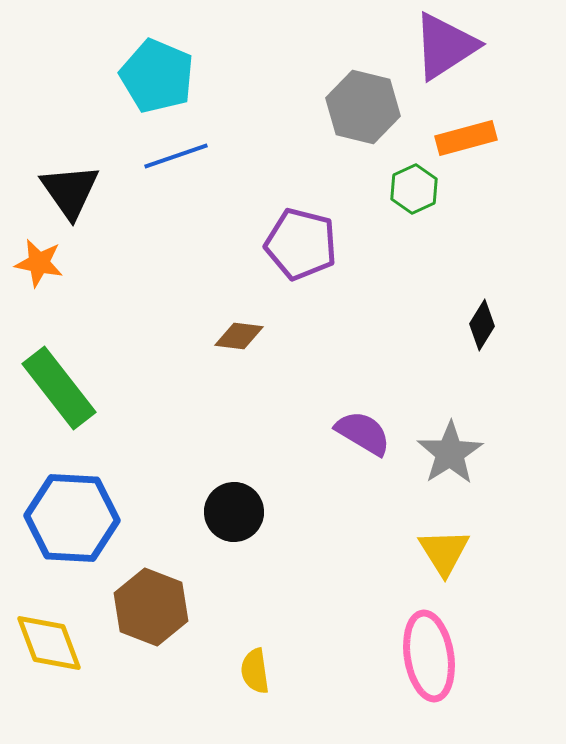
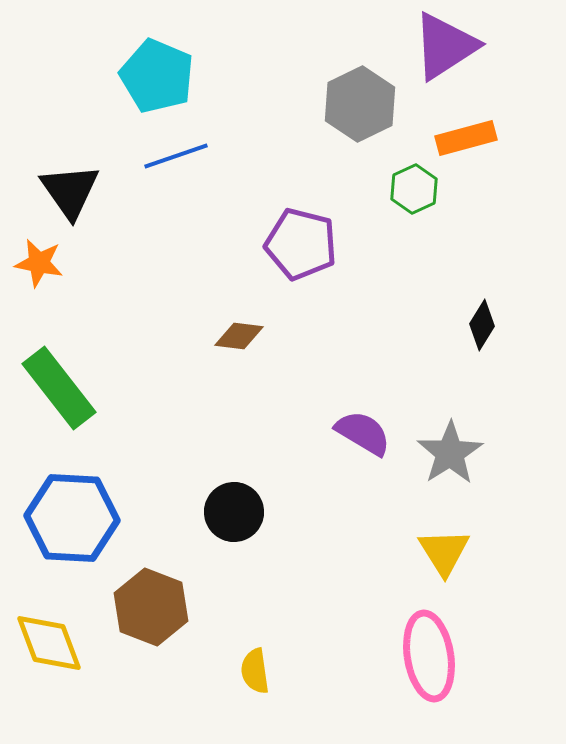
gray hexagon: moved 3 px left, 3 px up; rotated 20 degrees clockwise
